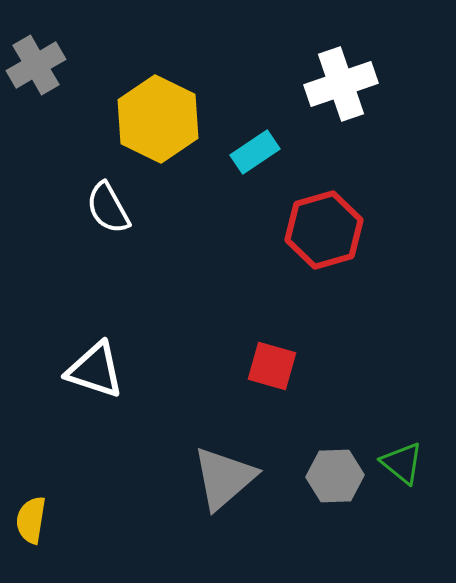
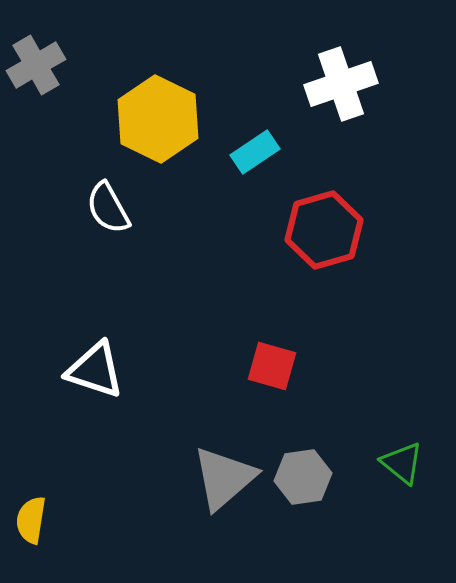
gray hexagon: moved 32 px left, 1 px down; rotated 6 degrees counterclockwise
